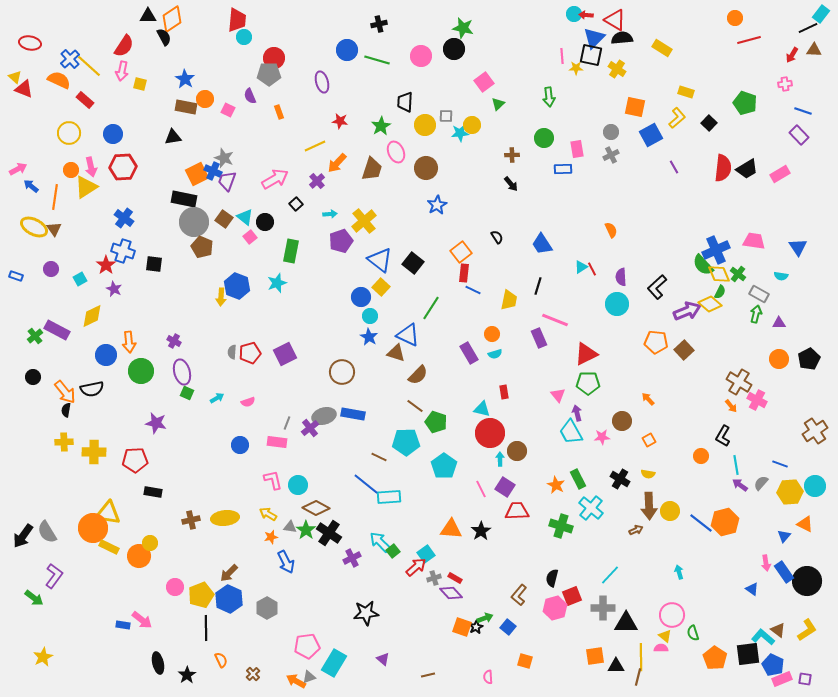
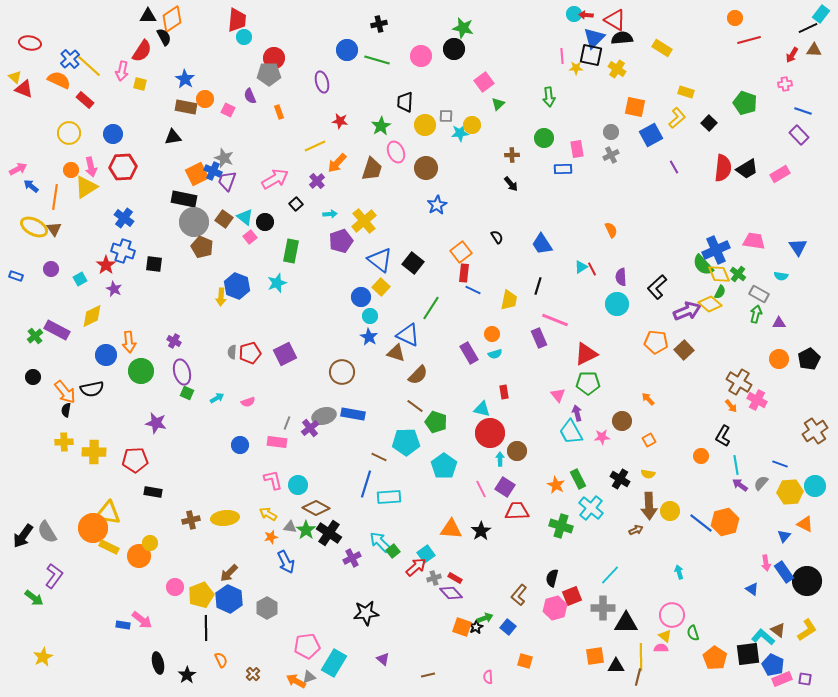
red semicircle at (124, 46): moved 18 px right, 5 px down
blue line at (366, 484): rotated 68 degrees clockwise
